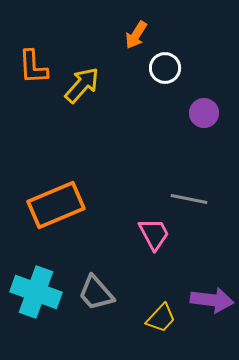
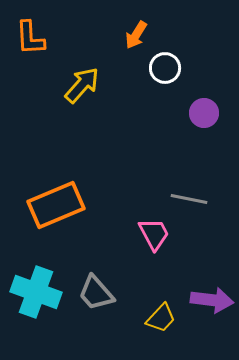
orange L-shape: moved 3 px left, 29 px up
